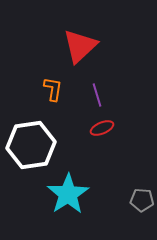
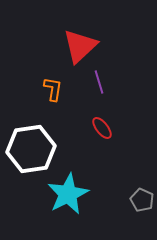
purple line: moved 2 px right, 13 px up
red ellipse: rotated 75 degrees clockwise
white hexagon: moved 4 px down
cyan star: rotated 6 degrees clockwise
gray pentagon: rotated 20 degrees clockwise
